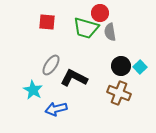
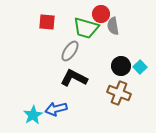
red circle: moved 1 px right, 1 px down
gray semicircle: moved 3 px right, 6 px up
gray ellipse: moved 19 px right, 14 px up
cyan star: moved 25 px down; rotated 12 degrees clockwise
